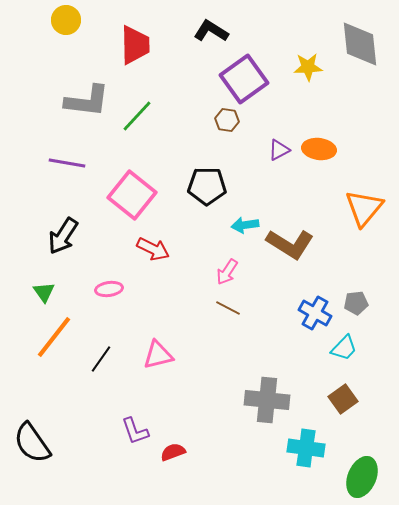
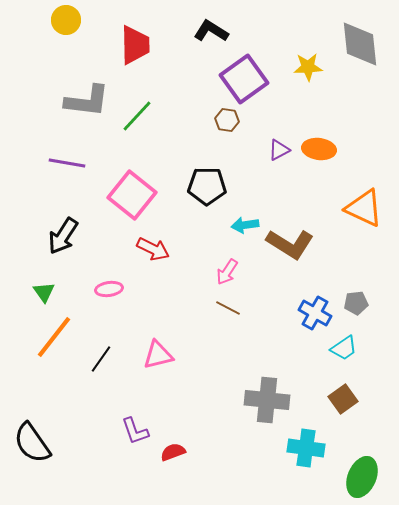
orange triangle: rotated 45 degrees counterclockwise
cyan trapezoid: rotated 12 degrees clockwise
